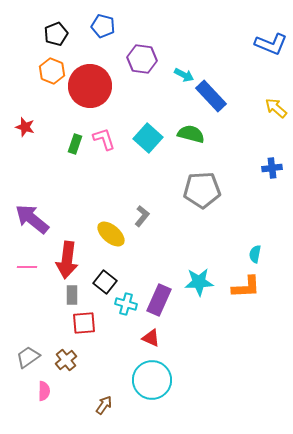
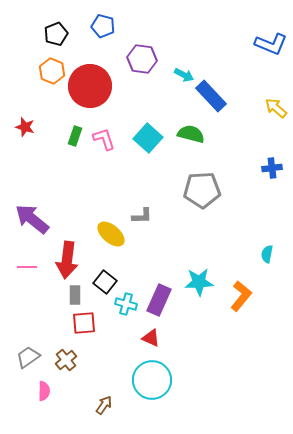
green rectangle: moved 8 px up
gray L-shape: rotated 50 degrees clockwise
cyan semicircle: moved 12 px right
orange L-shape: moved 5 px left, 9 px down; rotated 48 degrees counterclockwise
gray rectangle: moved 3 px right
